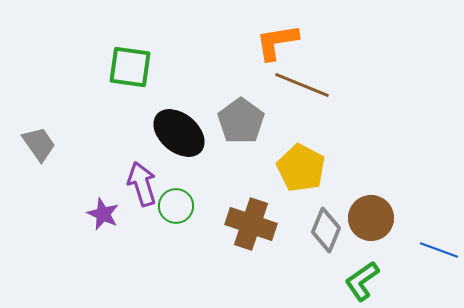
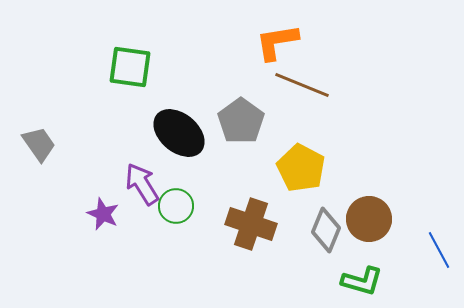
purple arrow: rotated 15 degrees counterclockwise
brown circle: moved 2 px left, 1 px down
blue line: rotated 42 degrees clockwise
green L-shape: rotated 129 degrees counterclockwise
